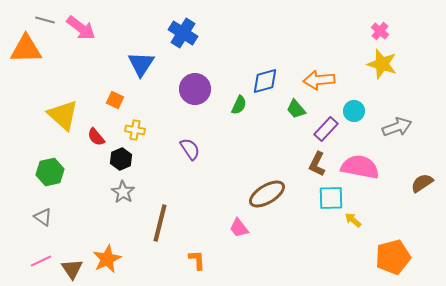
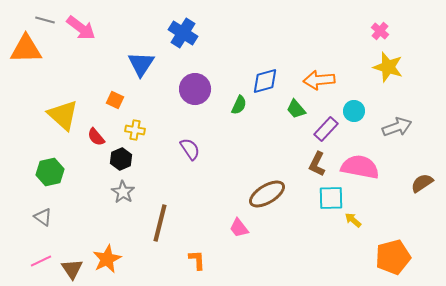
yellow star: moved 6 px right, 3 px down
